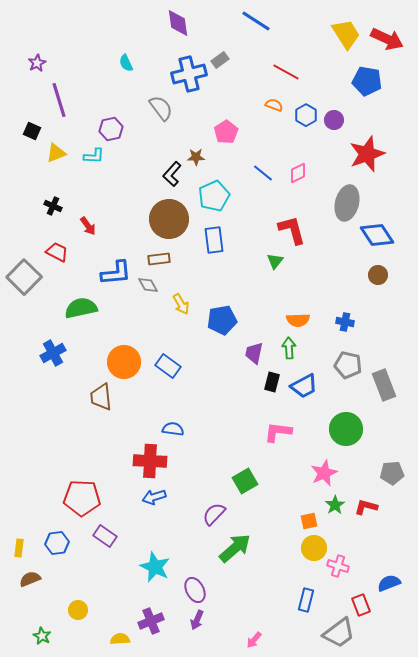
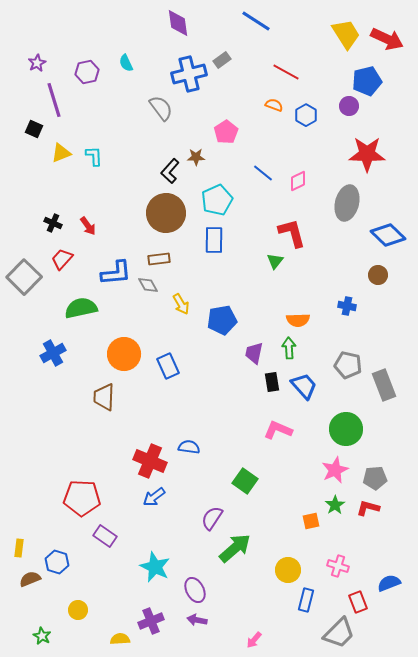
gray rectangle at (220, 60): moved 2 px right
blue pentagon at (367, 81): rotated 24 degrees counterclockwise
purple line at (59, 100): moved 5 px left
purple circle at (334, 120): moved 15 px right, 14 px up
purple hexagon at (111, 129): moved 24 px left, 57 px up
black square at (32, 131): moved 2 px right, 2 px up
yellow triangle at (56, 153): moved 5 px right
red star at (367, 154): rotated 21 degrees clockwise
cyan L-shape at (94, 156): rotated 95 degrees counterclockwise
pink diamond at (298, 173): moved 8 px down
black L-shape at (172, 174): moved 2 px left, 3 px up
cyan pentagon at (214, 196): moved 3 px right, 4 px down
black cross at (53, 206): moved 17 px down
brown circle at (169, 219): moved 3 px left, 6 px up
red L-shape at (292, 230): moved 3 px down
blue diamond at (377, 235): moved 11 px right; rotated 12 degrees counterclockwise
blue rectangle at (214, 240): rotated 8 degrees clockwise
red trapezoid at (57, 252): moved 5 px right, 7 px down; rotated 75 degrees counterclockwise
blue cross at (345, 322): moved 2 px right, 16 px up
orange circle at (124, 362): moved 8 px up
blue rectangle at (168, 366): rotated 30 degrees clockwise
black rectangle at (272, 382): rotated 24 degrees counterclockwise
blue trapezoid at (304, 386): rotated 104 degrees counterclockwise
brown trapezoid at (101, 397): moved 3 px right; rotated 8 degrees clockwise
blue semicircle at (173, 429): moved 16 px right, 18 px down
pink L-shape at (278, 432): moved 2 px up; rotated 16 degrees clockwise
red cross at (150, 461): rotated 20 degrees clockwise
pink star at (324, 473): moved 11 px right, 3 px up
gray pentagon at (392, 473): moved 17 px left, 5 px down
green square at (245, 481): rotated 25 degrees counterclockwise
blue arrow at (154, 497): rotated 20 degrees counterclockwise
red L-shape at (366, 507): moved 2 px right, 1 px down
purple semicircle at (214, 514): moved 2 px left, 4 px down; rotated 10 degrees counterclockwise
orange square at (309, 521): moved 2 px right
blue hexagon at (57, 543): moved 19 px down; rotated 25 degrees clockwise
yellow circle at (314, 548): moved 26 px left, 22 px down
red rectangle at (361, 605): moved 3 px left, 3 px up
purple arrow at (197, 620): rotated 78 degrees clockwise
gray trapezoid at (339, 633): rotated 8 degrees counterclockwise
